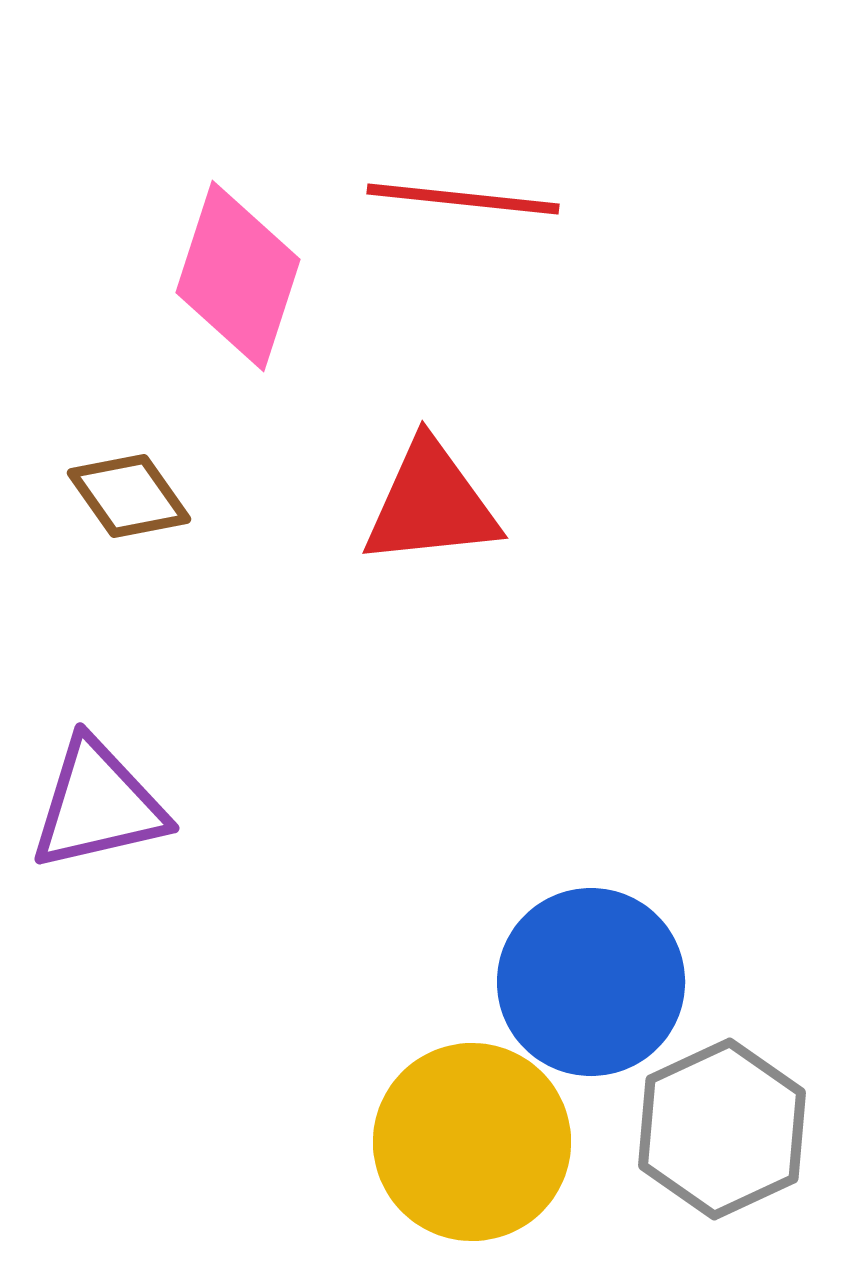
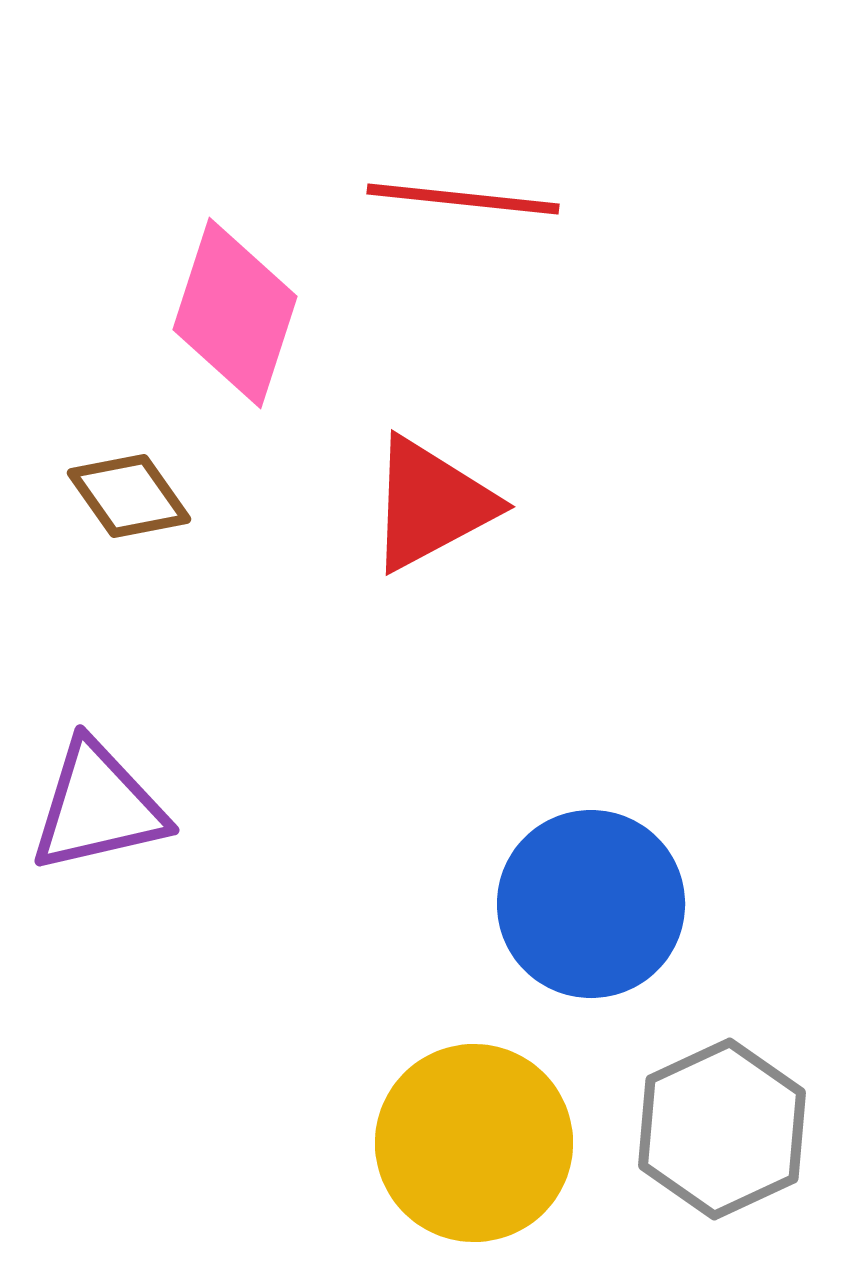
pink diamond: moved 3 px left, 37 px down
red triangle: rotated 22 degrees counterclockwise
purple triangle: moved 2 px down
blue circle: moved 78 px up
yellow circle: moved 2 px right, 1 px down
